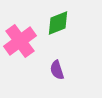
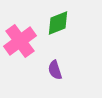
purple semicircle: moved 2 px left
